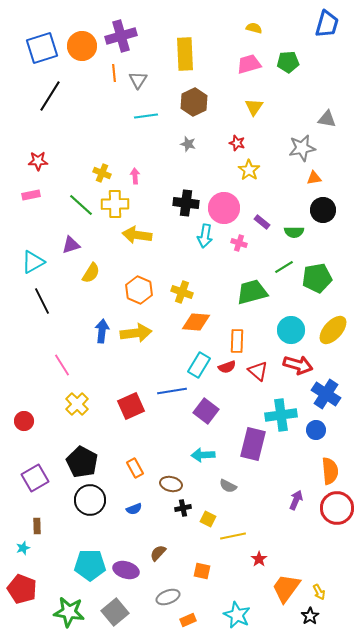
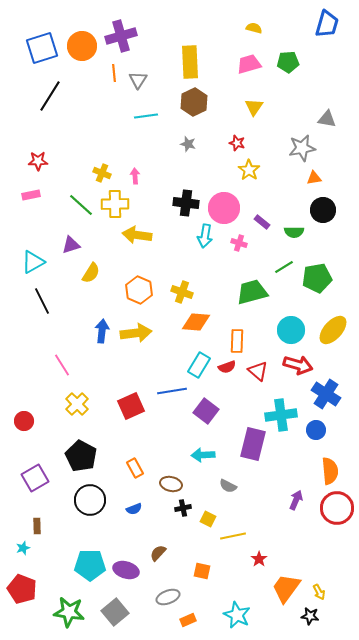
yellow rectangle at (185, 54): moved 5 px right, 8 px down
black pentagon at (82, 462): moved 1 px left, 6 px up
black star at (310, 616): rotated 30 degrees counterclockwise
